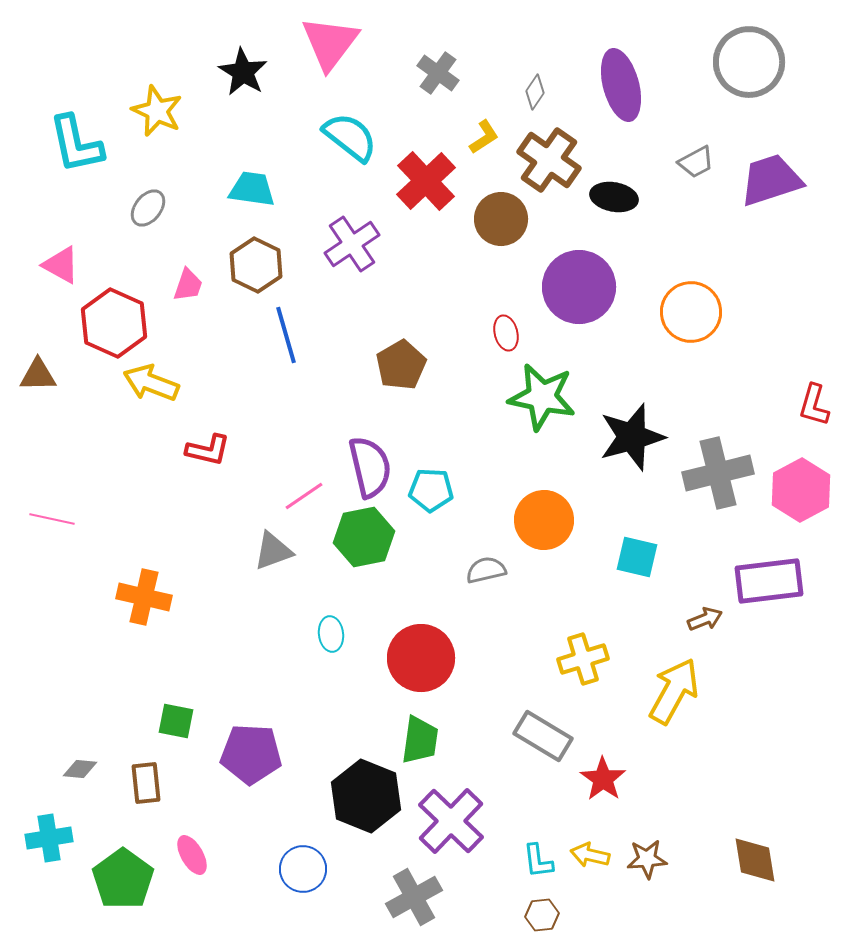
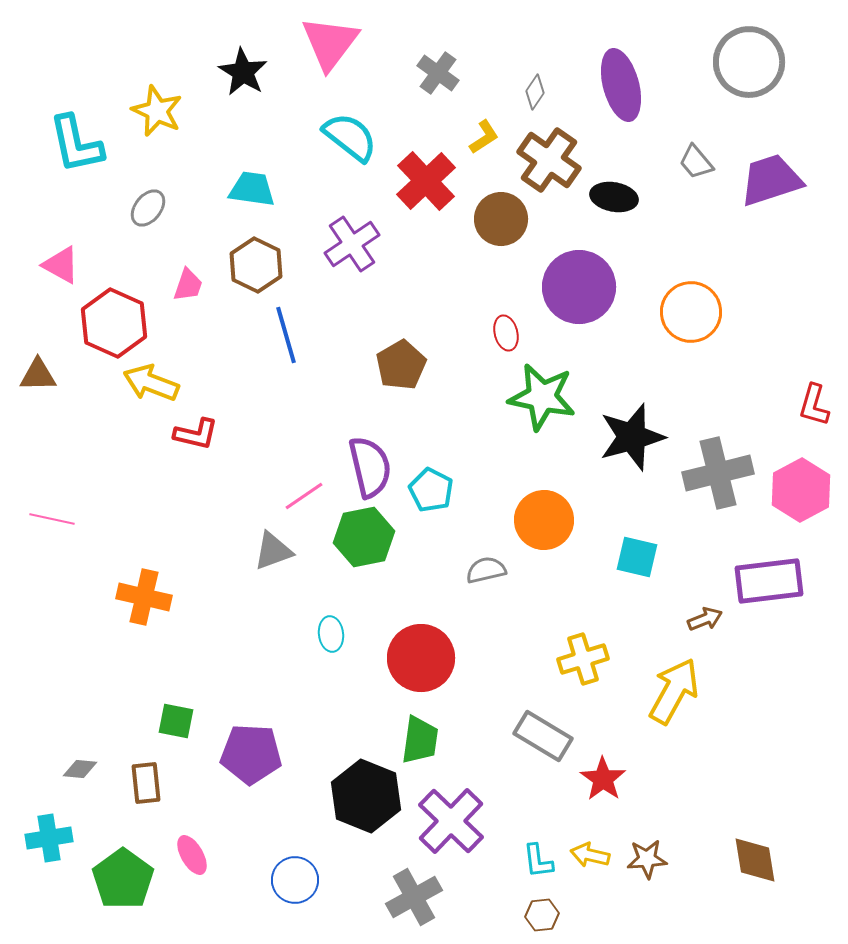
gray trapezoid at (696, 162): rotated 78 degrees clockwise
red L-shape at (208, 450): moved 12 px left, 16 px up
cyan pentagon at (431, 490): rotated 24 degrees clockwise
blue circle at (303, 869): moved 8 px left, 11 px down
